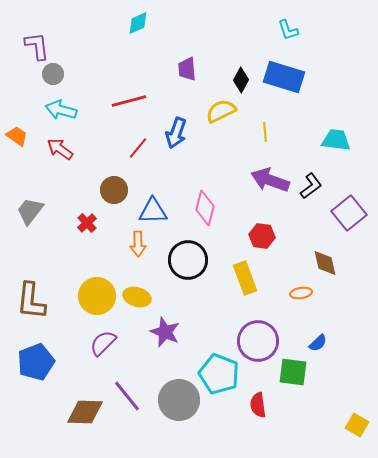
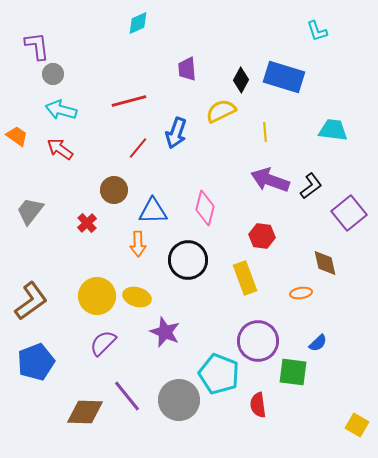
cyan L-shape at (288, 30): moved 29 px right, 1 px down
cyan trapezoid at (336, 140): moved 3 px left, 10 px up
brown L-shape at (31, 301): rotated 132 degrees counterclockwise
